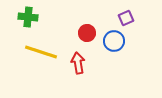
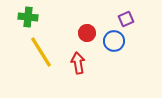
purple square: moved 1 px down
yellow line: rotated 40 degrees clockwise
